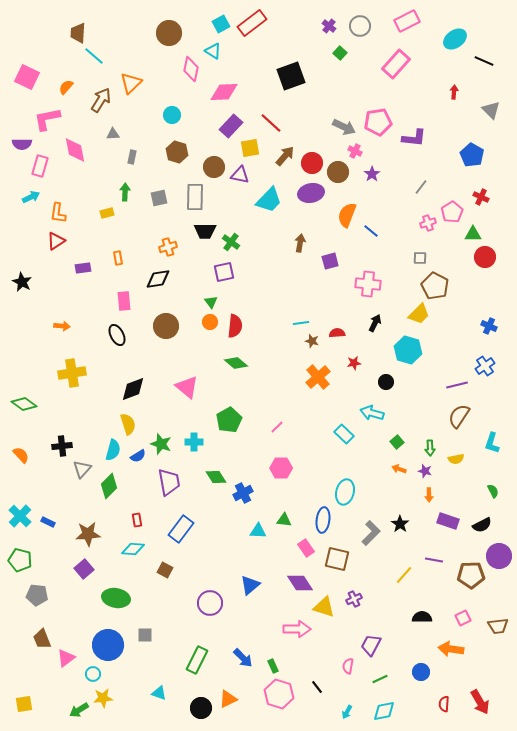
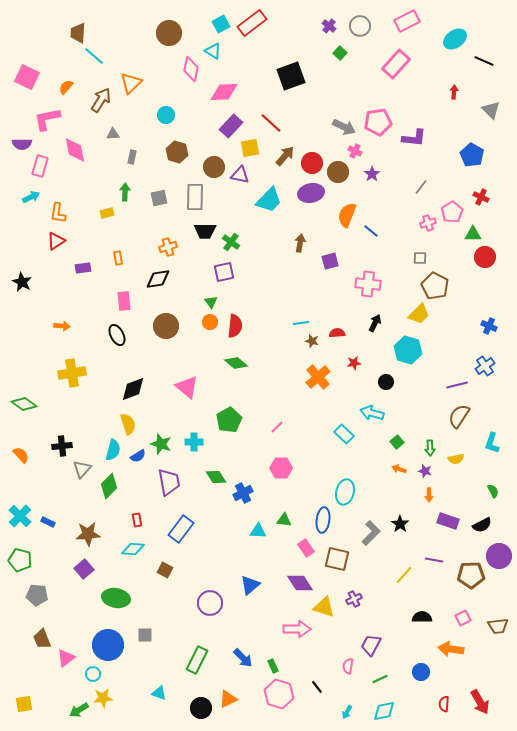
cyan circle at (172, 115): moved 6 px left
